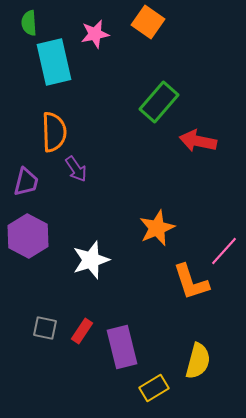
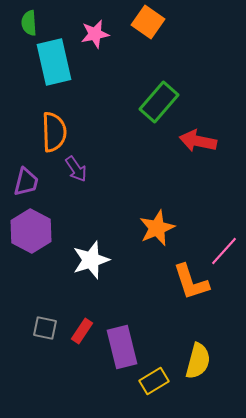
purple hexagon: moved 3 px right, 5 px up
yellow rectangle: moved 7 px up
